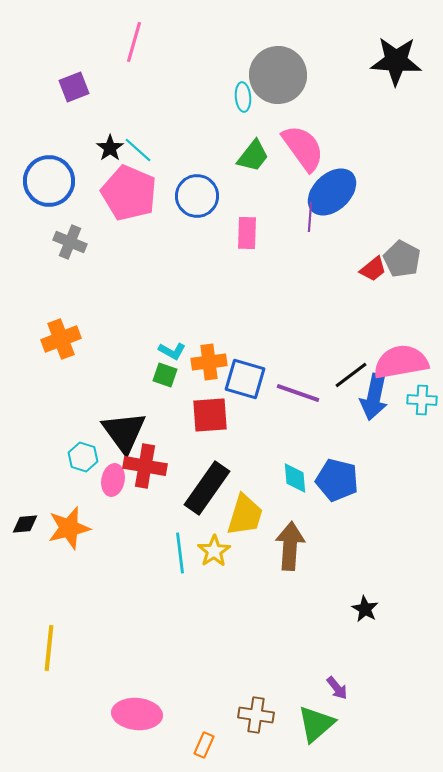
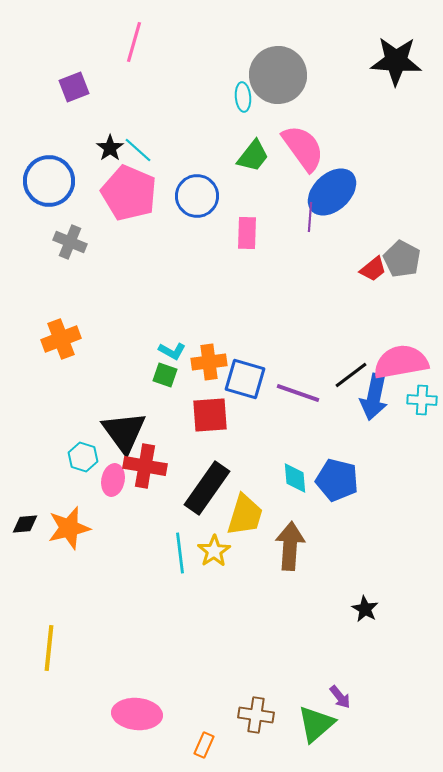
purple arrow at (337, 688): moved 3 px right, 9 px down
